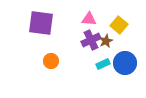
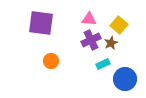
brown star: moved 5 px right, 2 px down
blue circle: moved 16 px down
